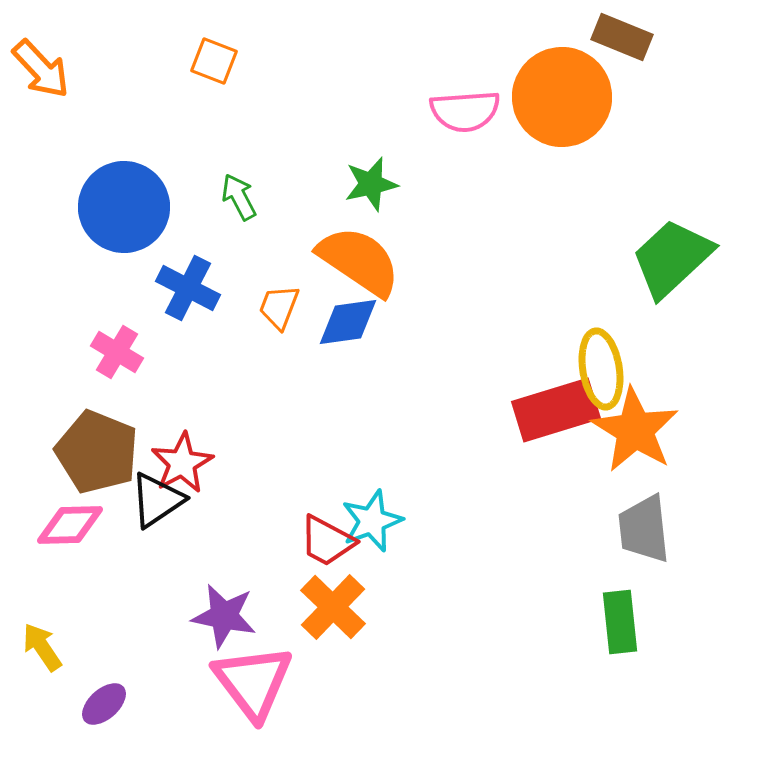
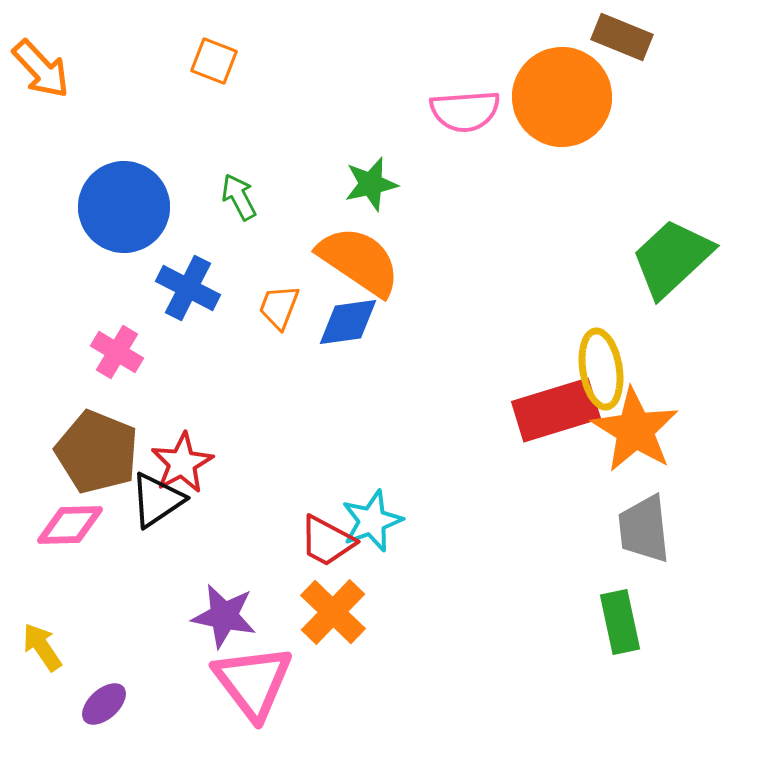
orange cross: moved 5 px down
green rectangle: rotated 6 degrees counterclockwise
